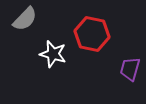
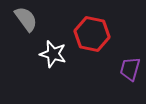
gray semicircle: moved 1 px right; rotated 80 degrees counterclockwise
